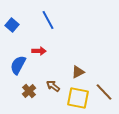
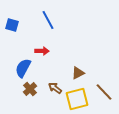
blue square: rotated 24 degrees counterclockwise
red arrow: moved 3 px right
blue semicircle: moved 5 px right, 3 px down
brown triangle: moved 1 px down
brown arrow: moved 2 px right, 2 px down
brown cross: moved 1 px right, 2 px up
yellow square: moved 1 px left, 1 px down; rotated 25 degrees counterclockwise
